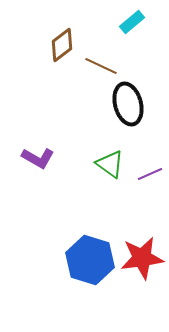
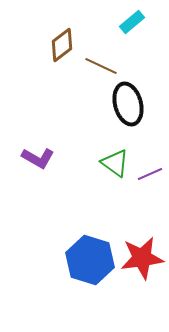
green triangle: moved 5 px right, 1 px up
